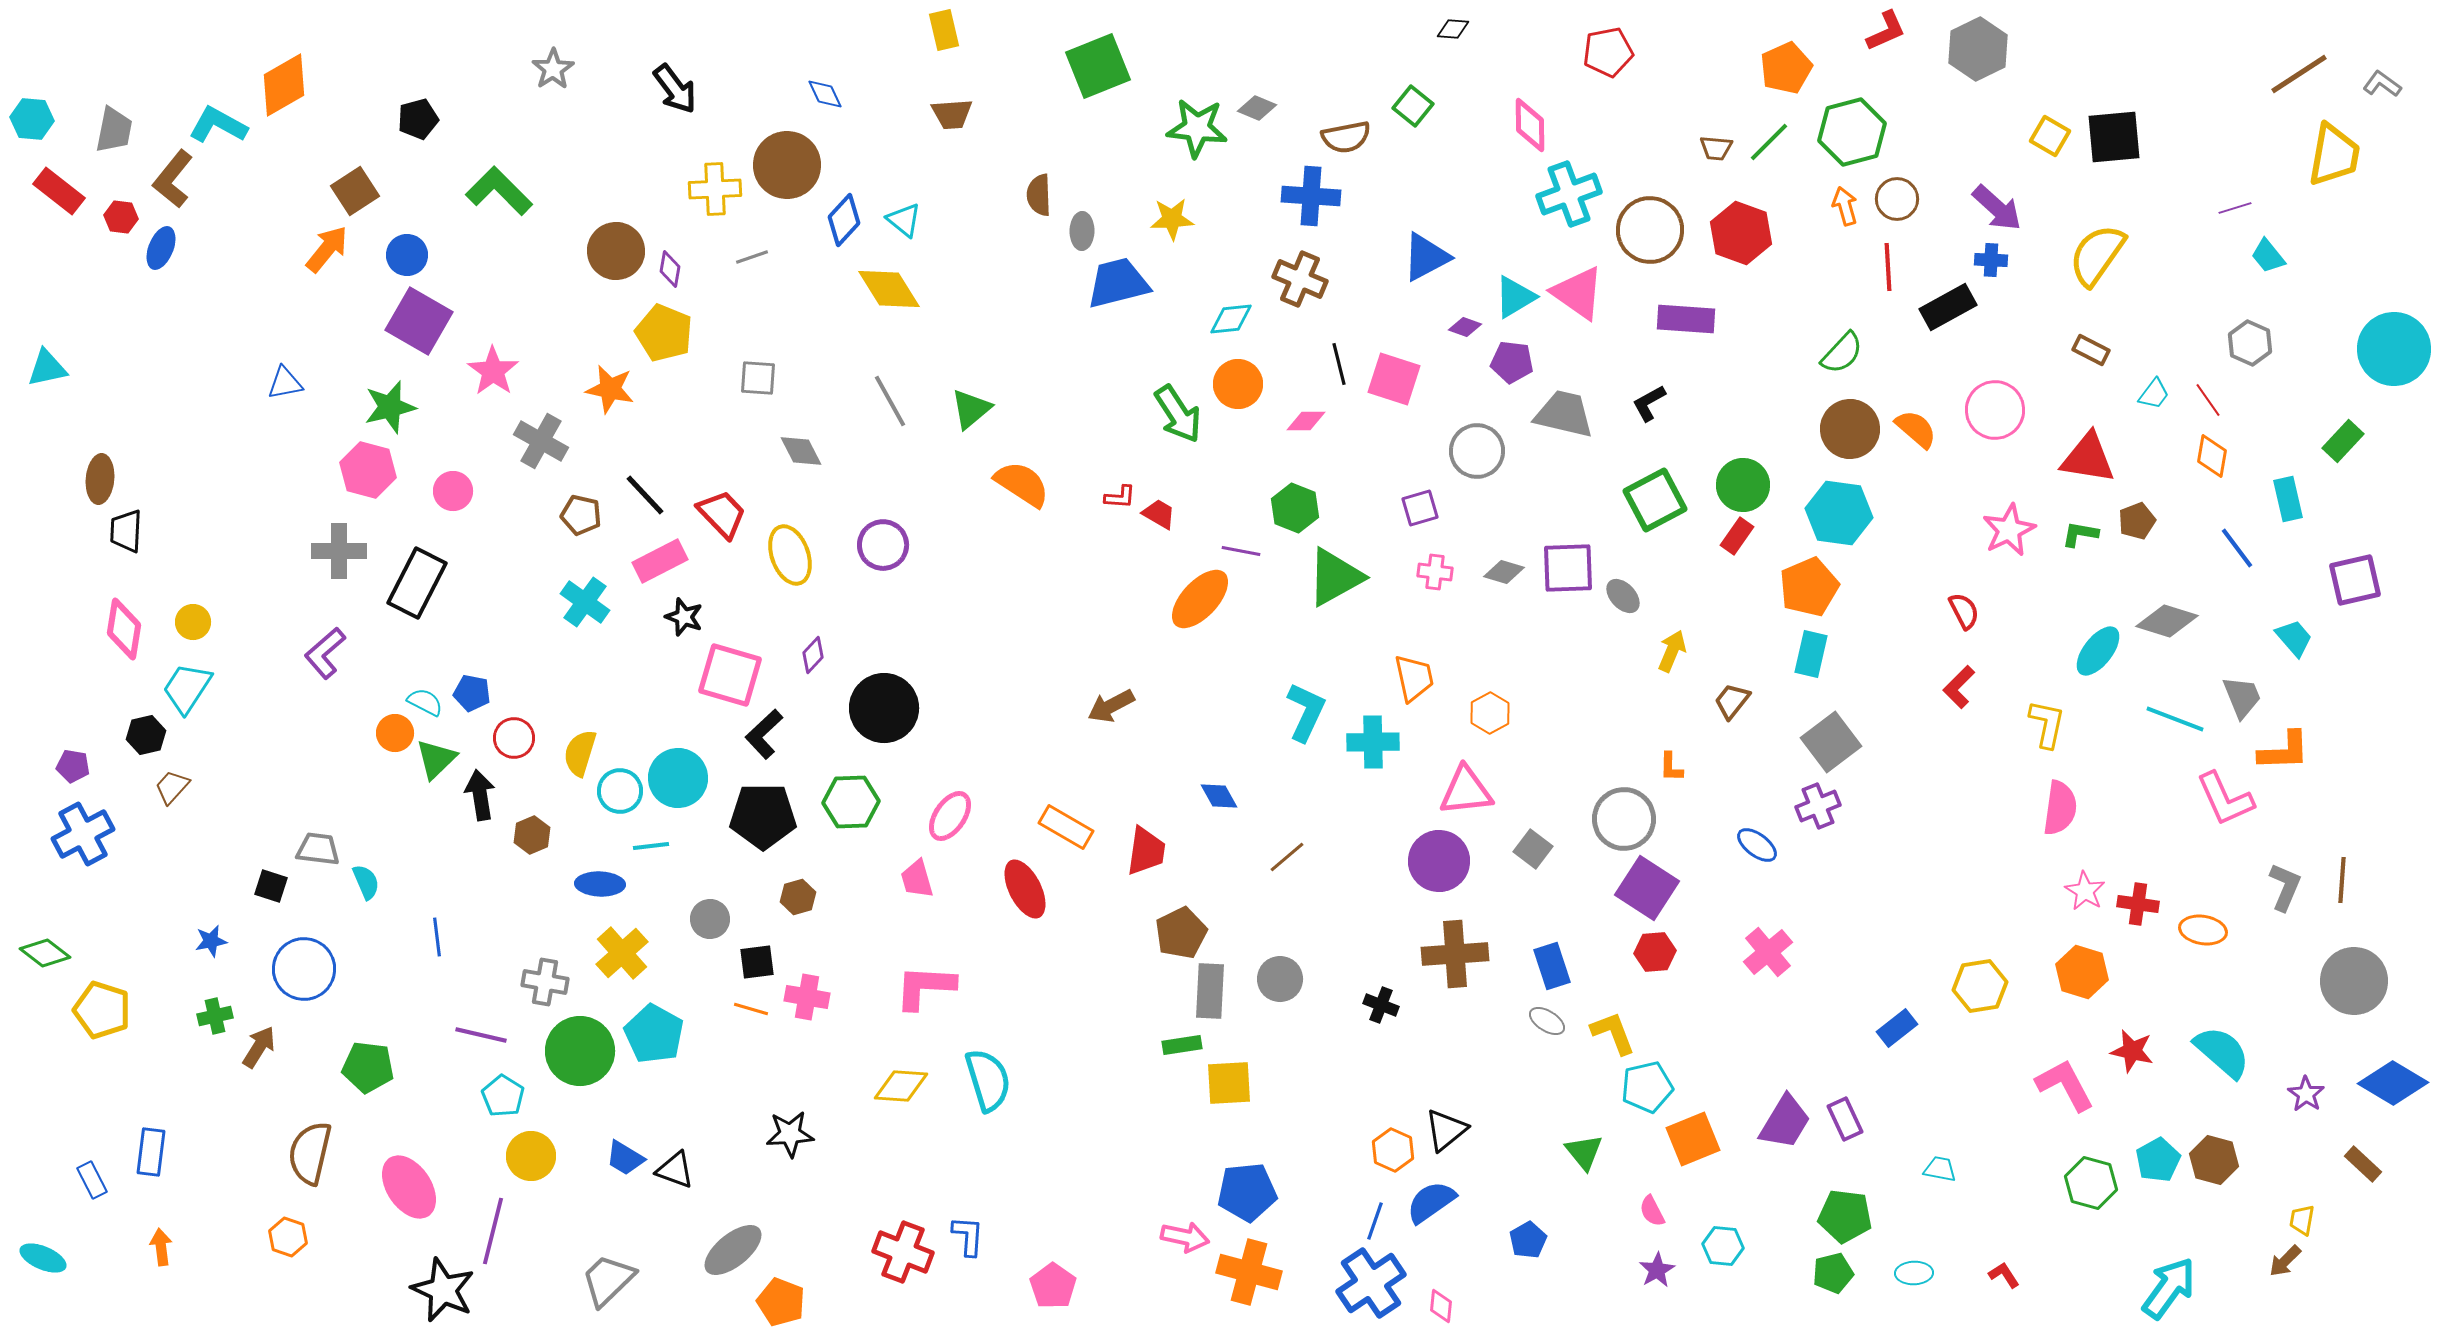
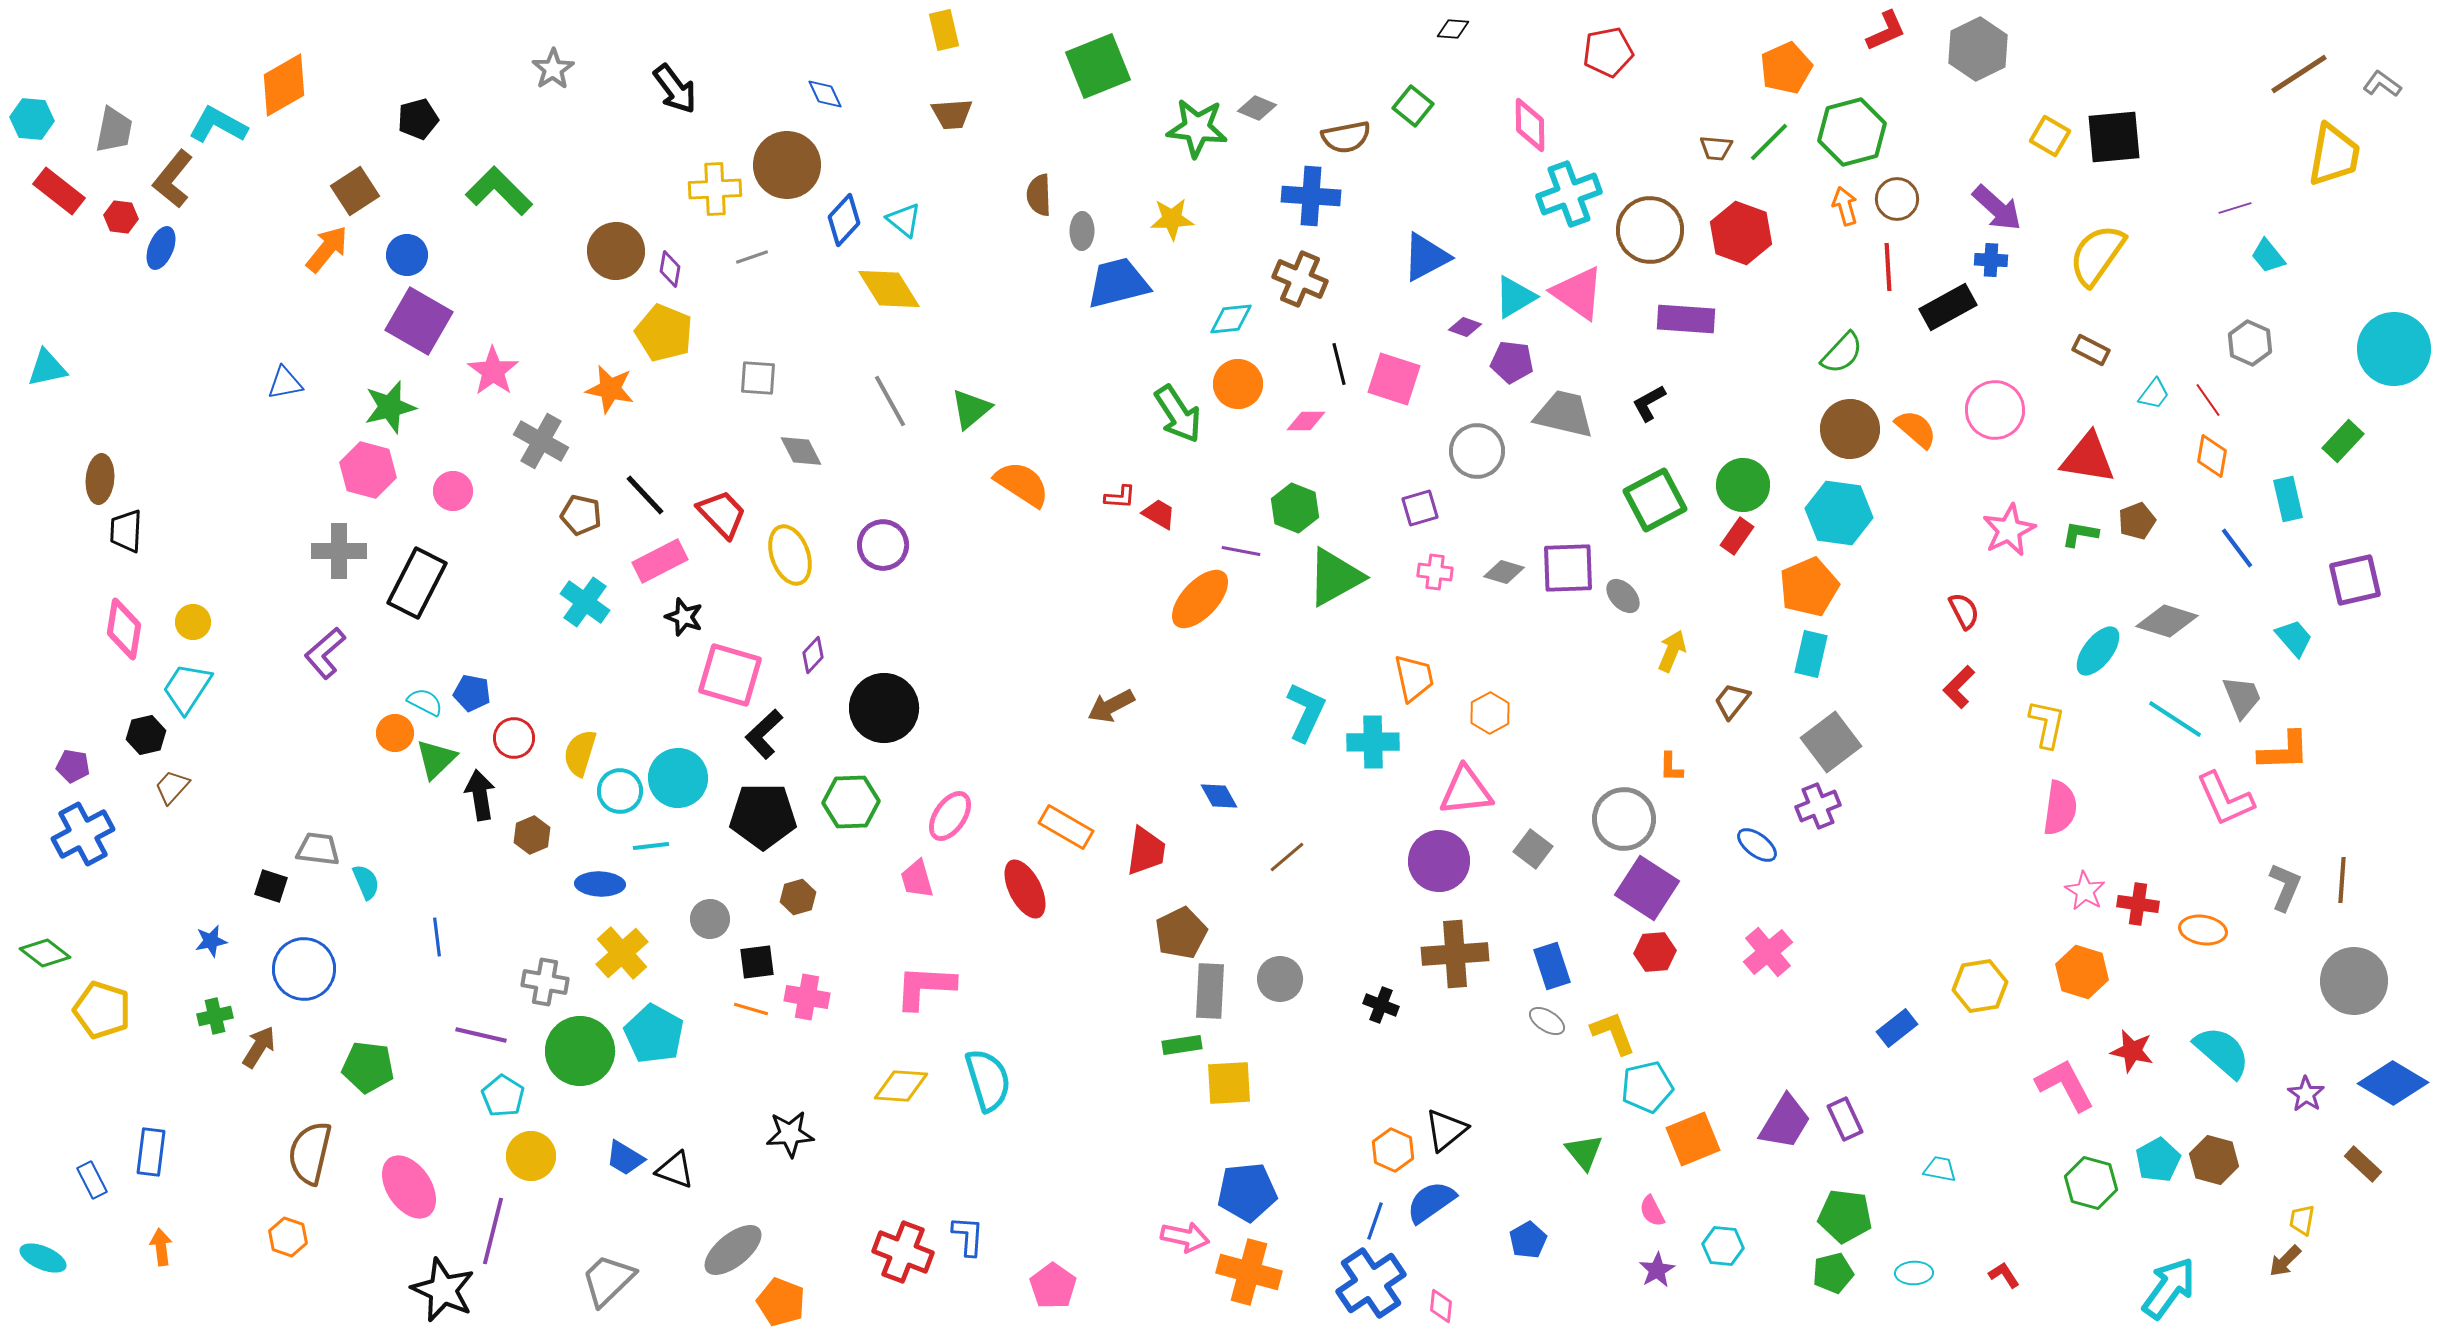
cyan line at (2175, 719): rotated 12 degrees clockwise
